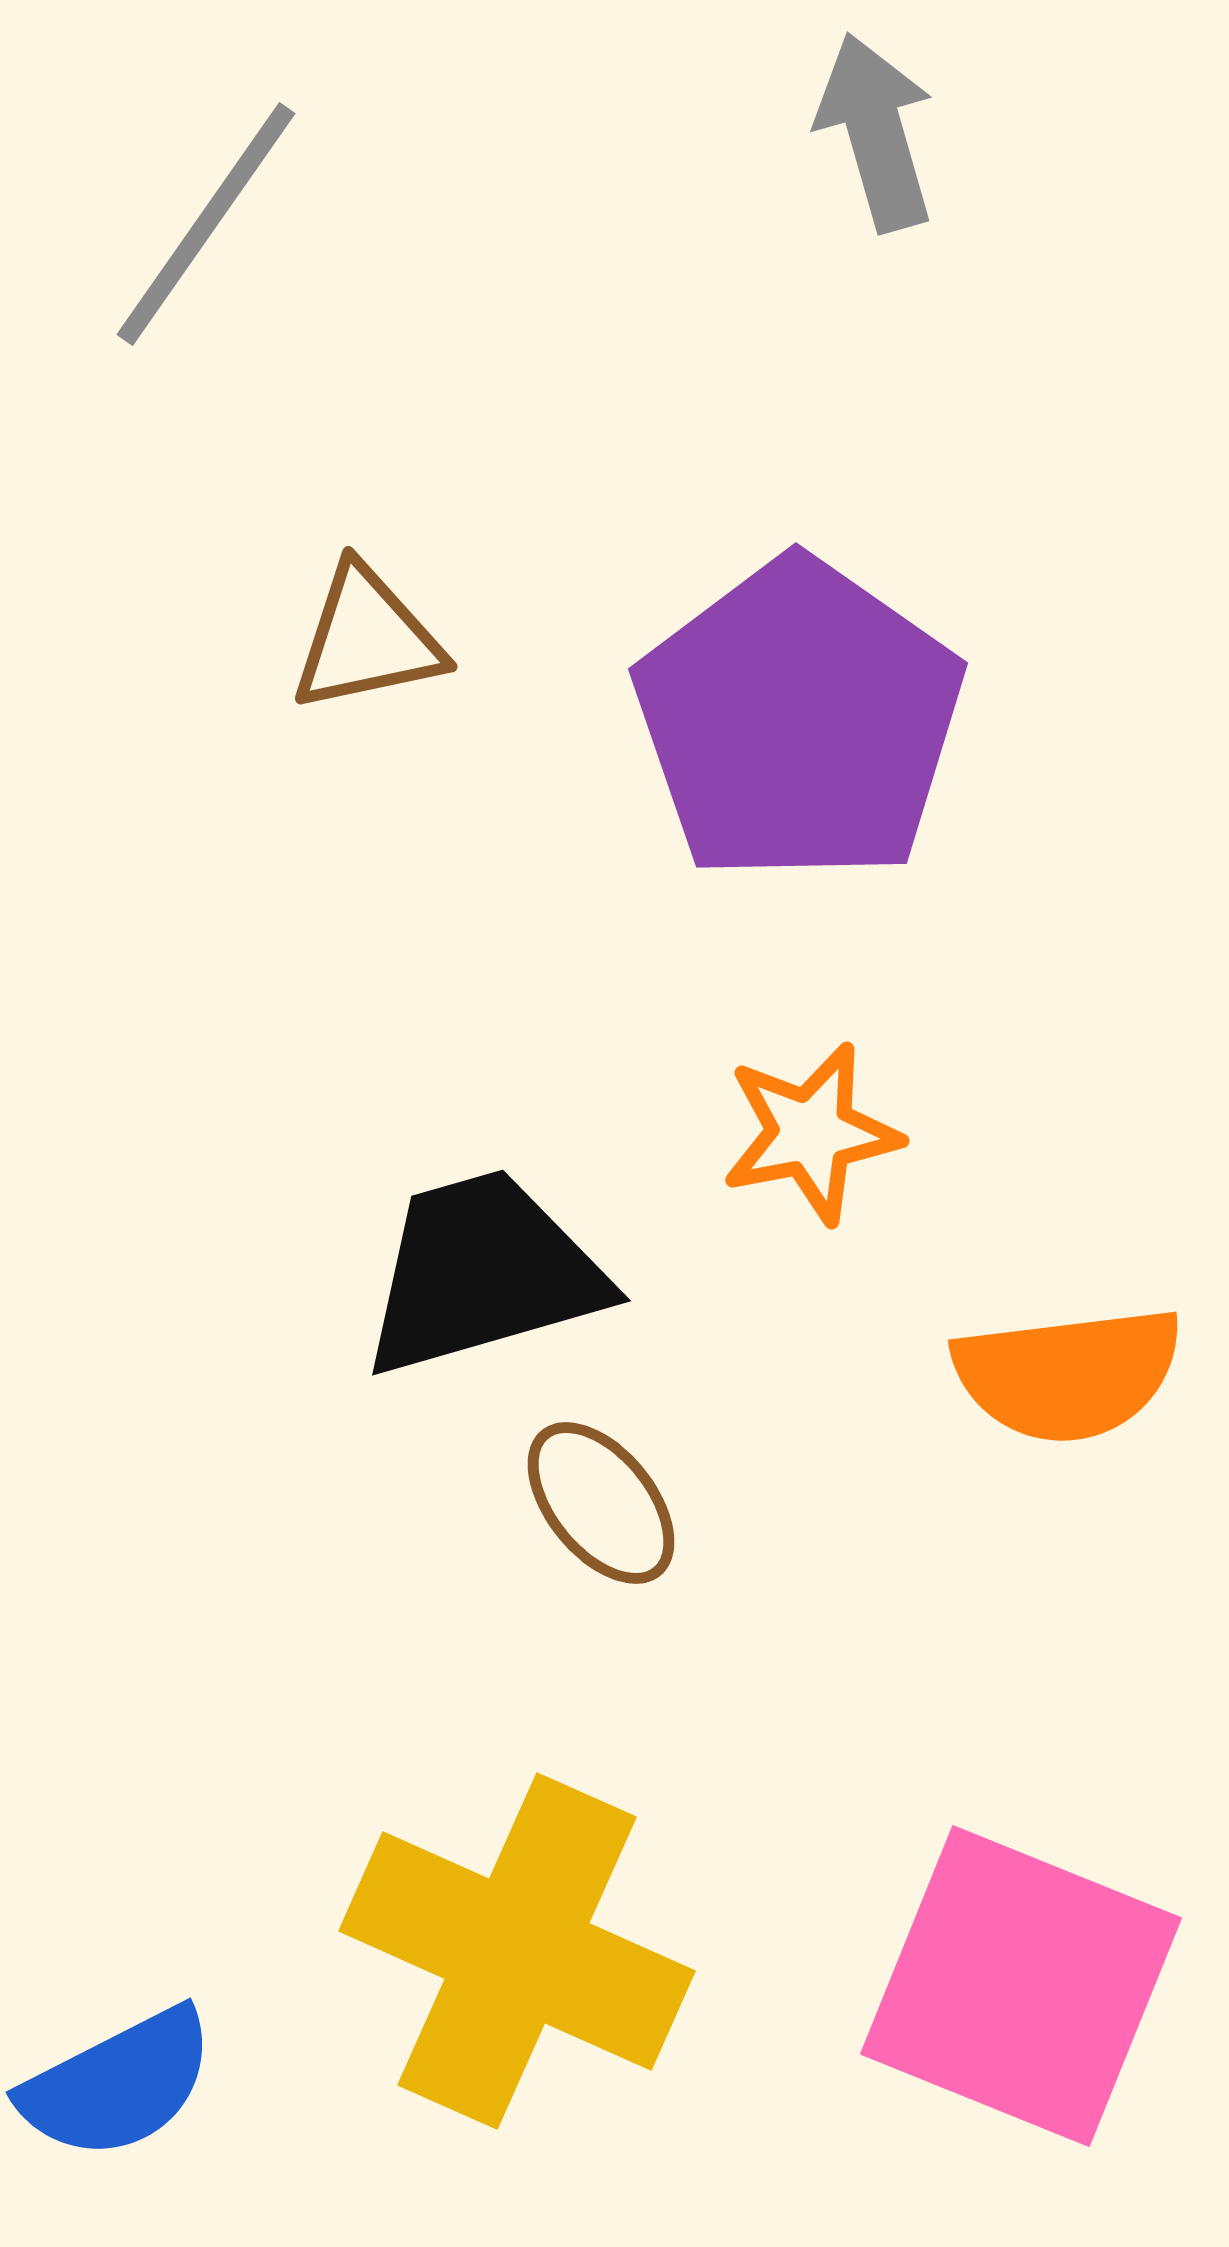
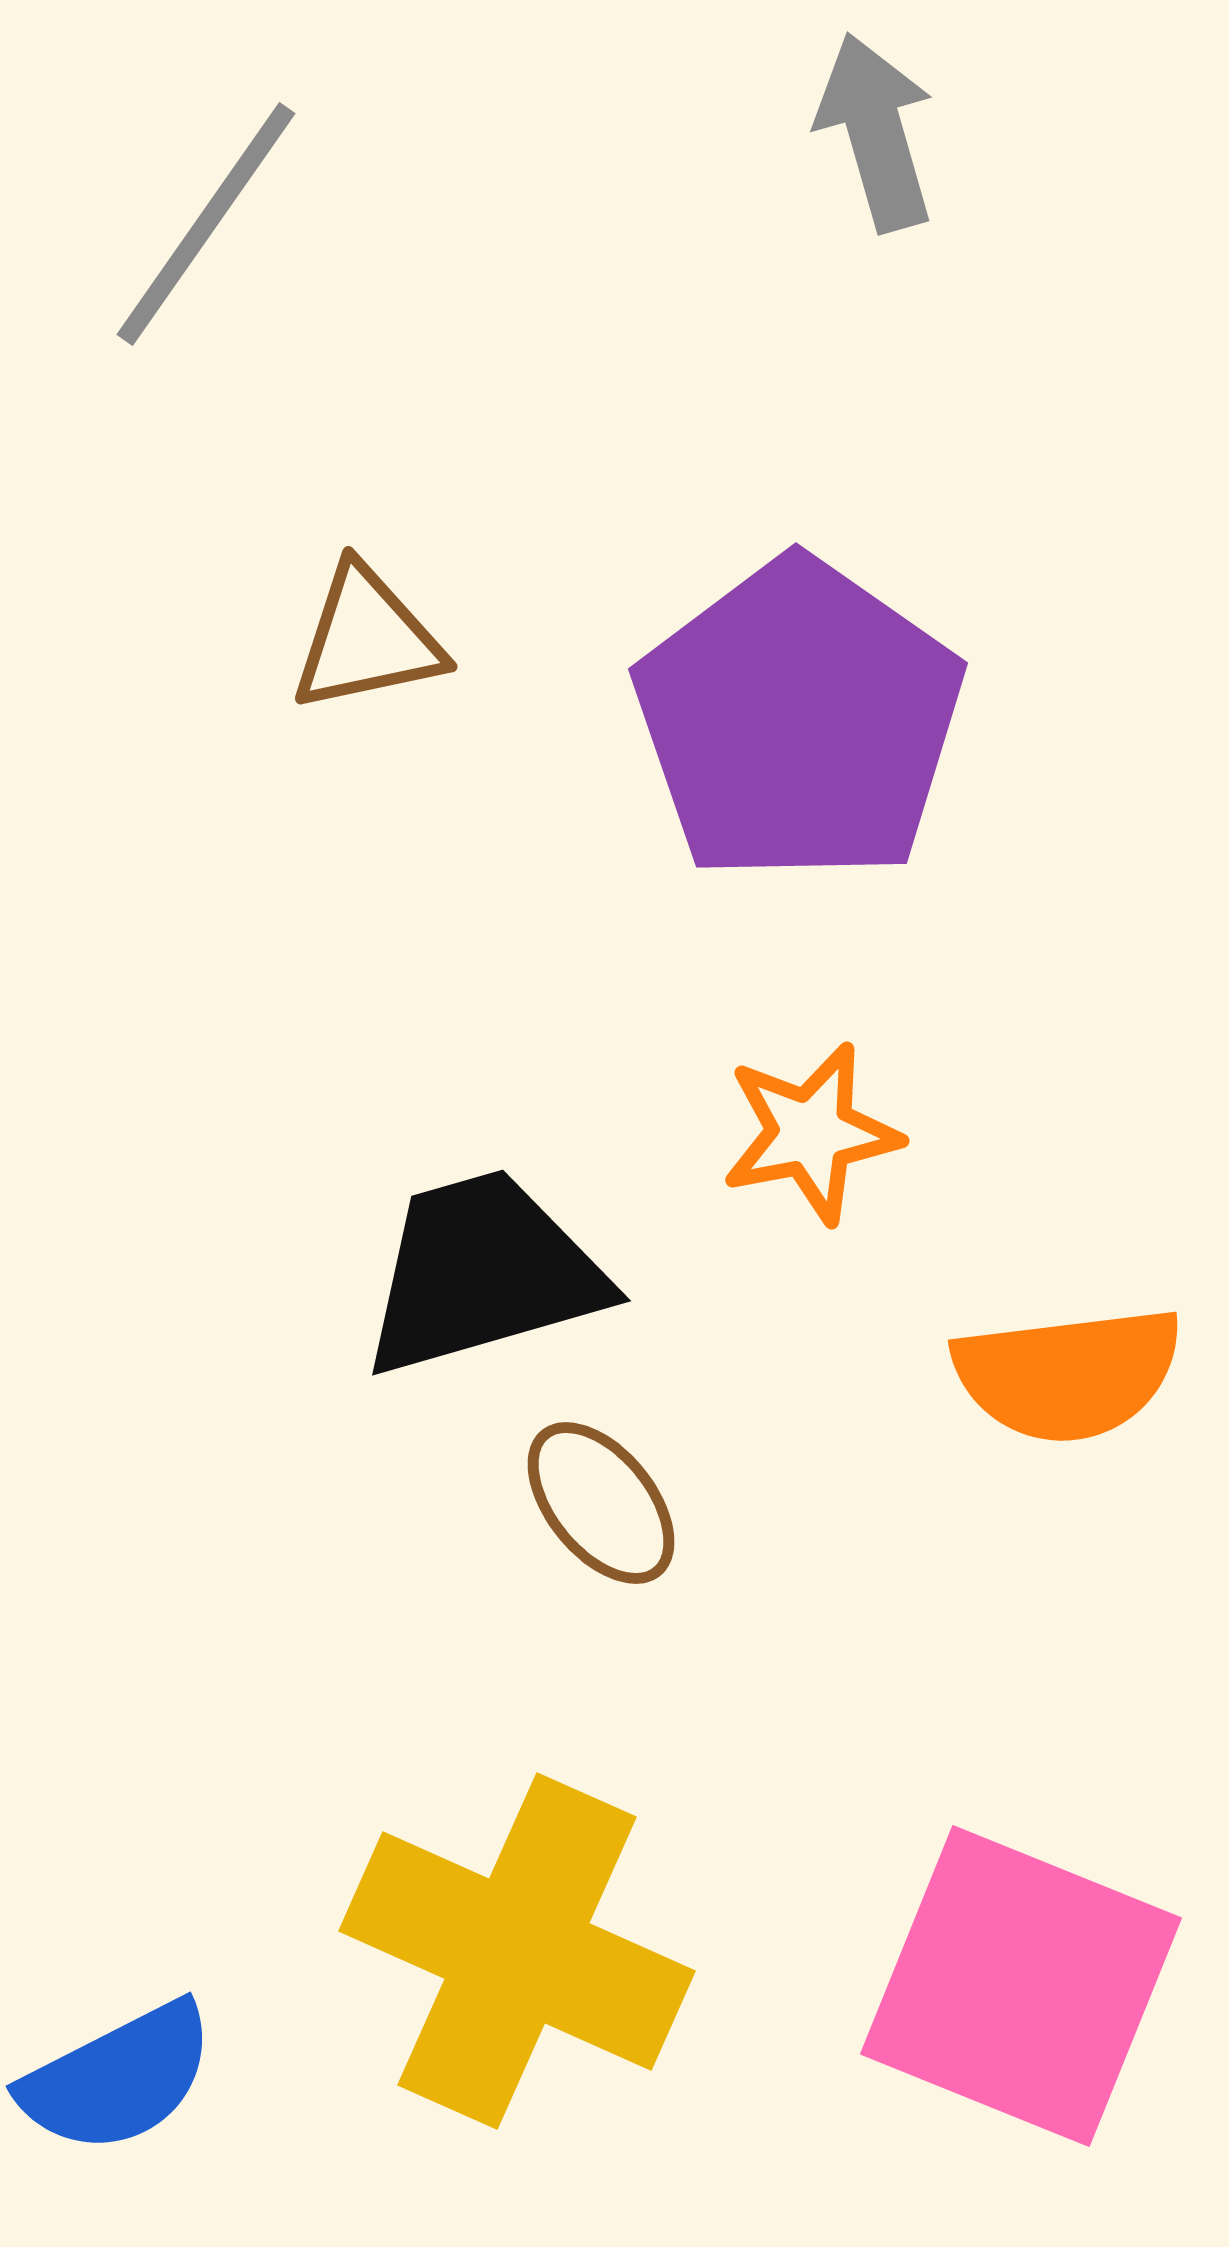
blue semicircle: moved 6 px up
